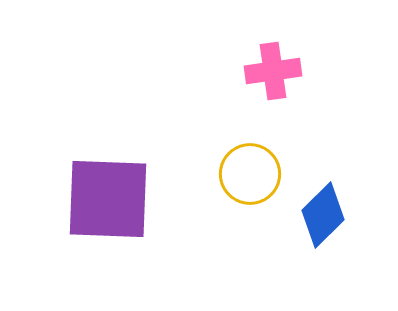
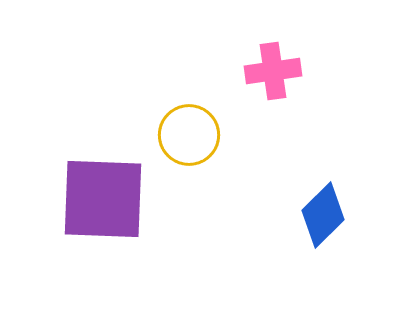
yellow circle: moved 61 px left, 39 px up
purple square: moved 5 px left
